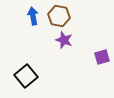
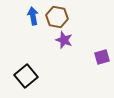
brown hexagon: moved 2 px left, 1 px down
